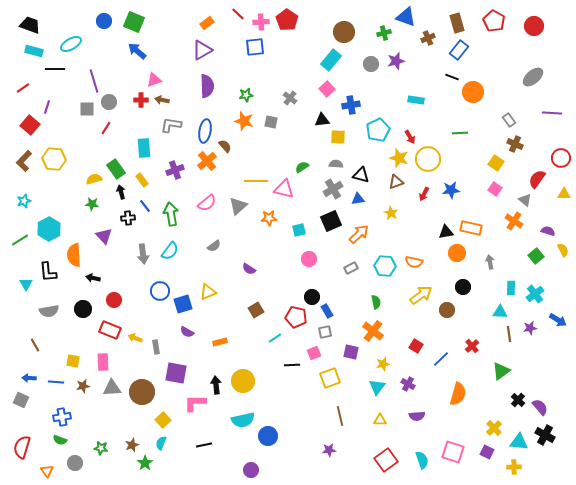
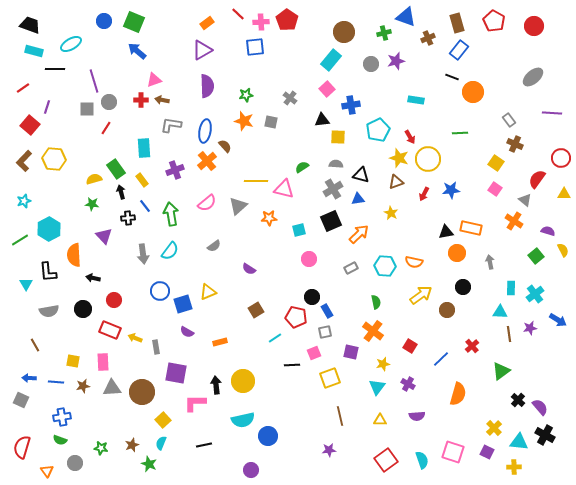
red square at (416, 346): moved 6 px left
green star at (145, 463): moved 4 px right, 1 px down; rotated 14 degrees counterclockwise
